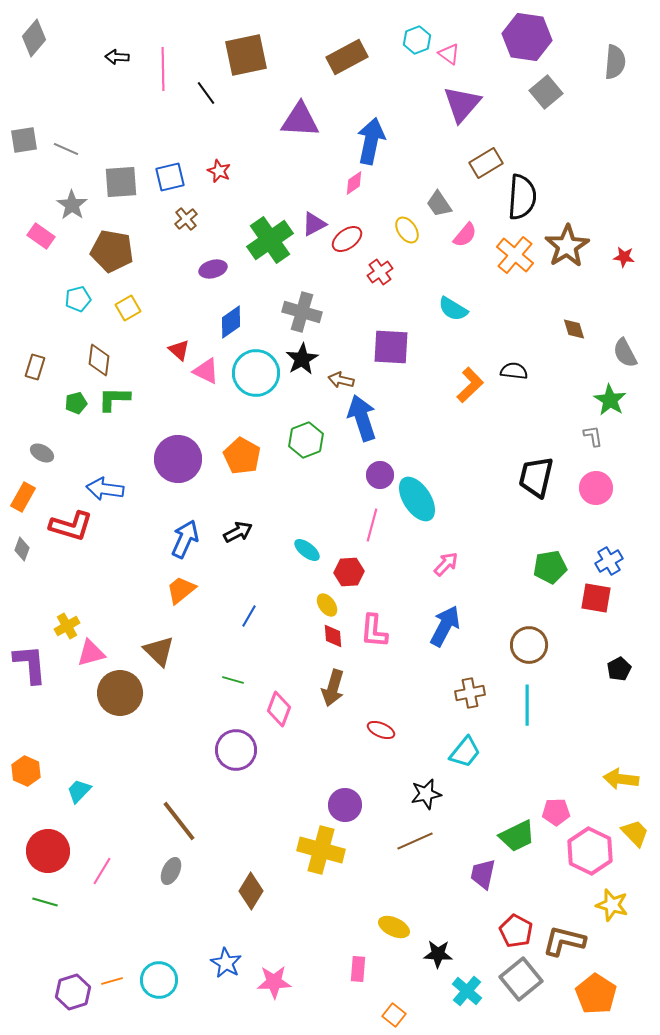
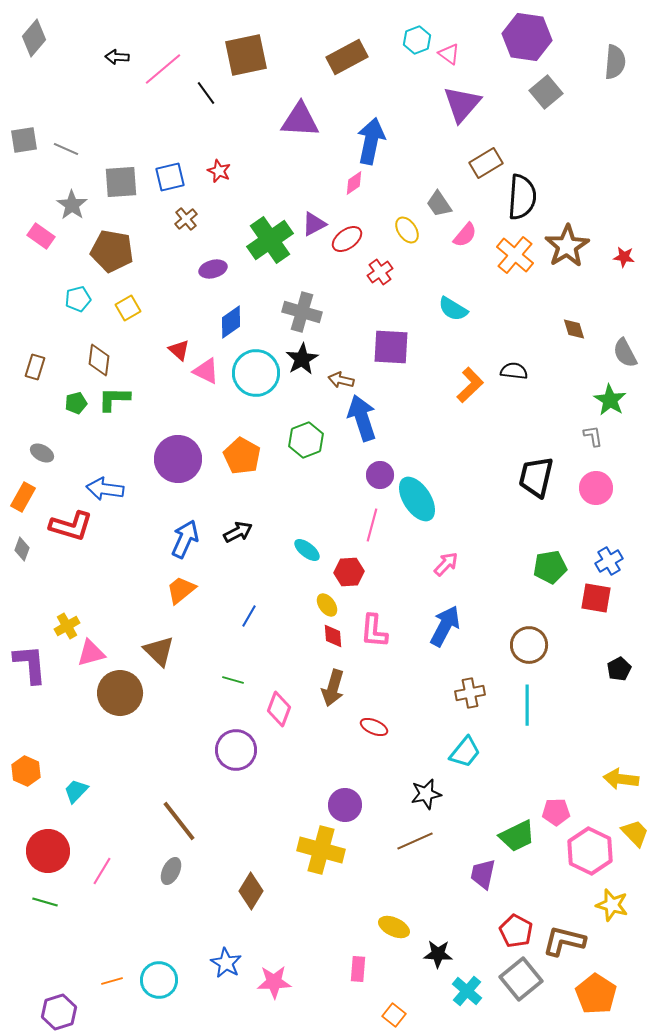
pink line at (163, 69): rotated 51 degrees clockwise
red ellipse at (381, 730): moved 7 px left, 3 px up
cyan trapezoid at (79, 791): moved 3 px left
purple hexagon at (73, 992): moved 14 px left, 20 px down
